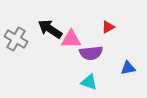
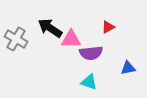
black arrow: moved 1 px up
